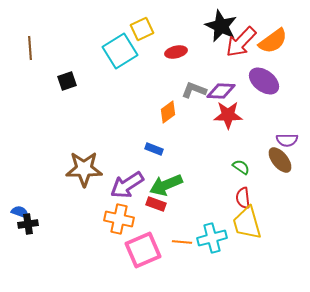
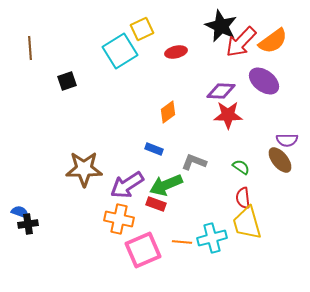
gray L-shape: moved 72 px down
